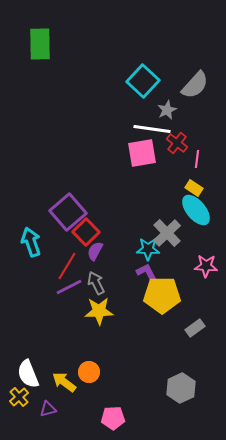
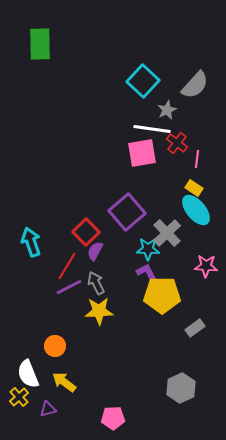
purple square: moved 59 px right
orange circle: moved 34 px left, 26 px up
